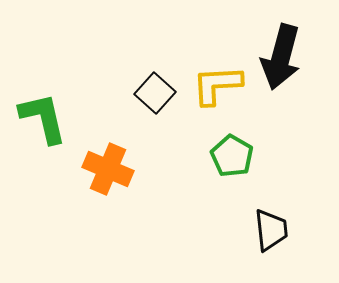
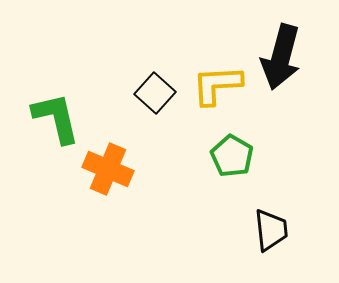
green L-shape: moved 13 px right
